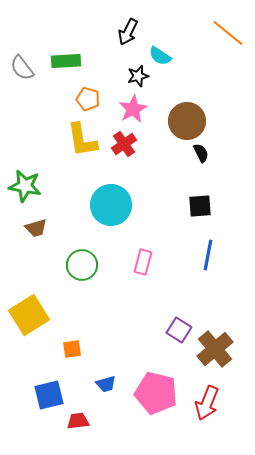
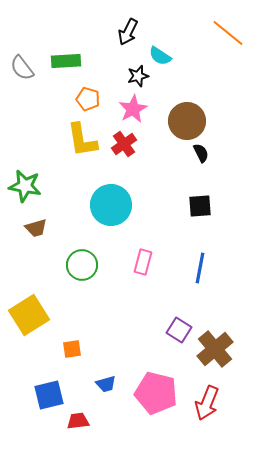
blue line: moved 8 px left, 13 px down
